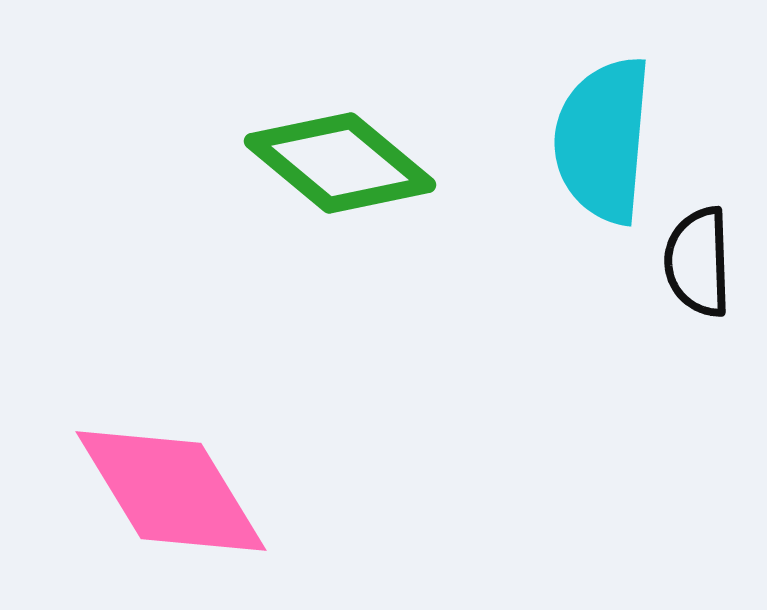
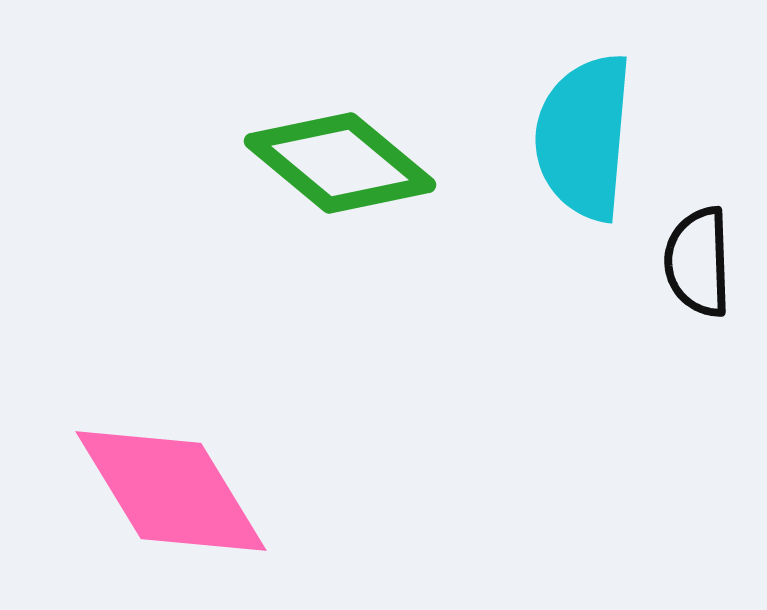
cyan semicircle: moved 19 px left, 3 px up
